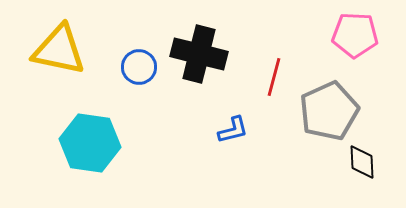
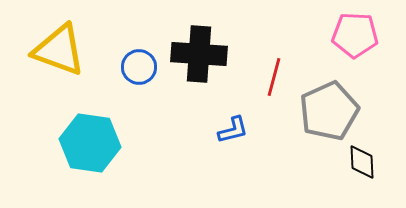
yellow triangle: rotated 8 degrees clockwise
black cross: rotated 10 degrees counterclockwise
